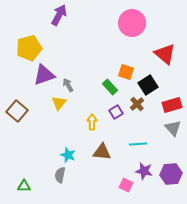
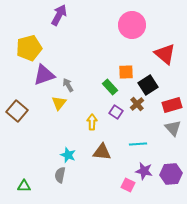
pink circle: moved 2 px down
orange square: rotated 21 degrees counterclockwise
purple square: rotated 24 degrees counterclockwise
pink square: moved 2 px right
